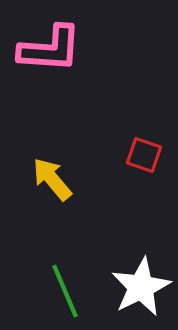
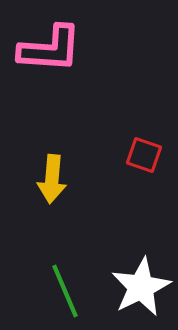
yellow arrow: rotated 135 degrees counterclockwise
